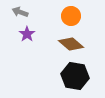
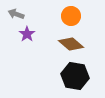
gray arrow: moved 4 px left, 2 px down
